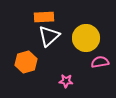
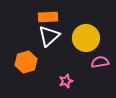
orange rectangle: moved 4 px right
pink star: rotated 24 degrees counterclockwise
